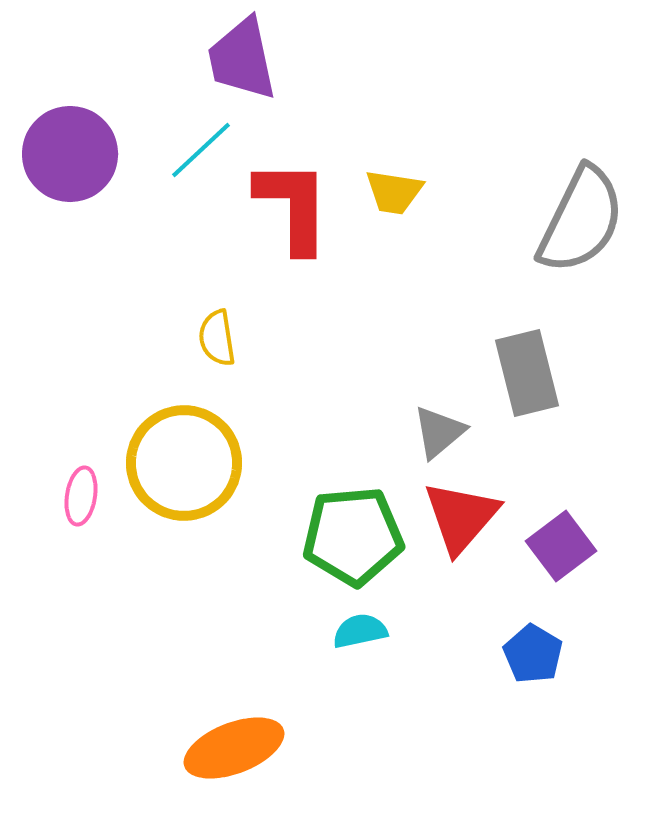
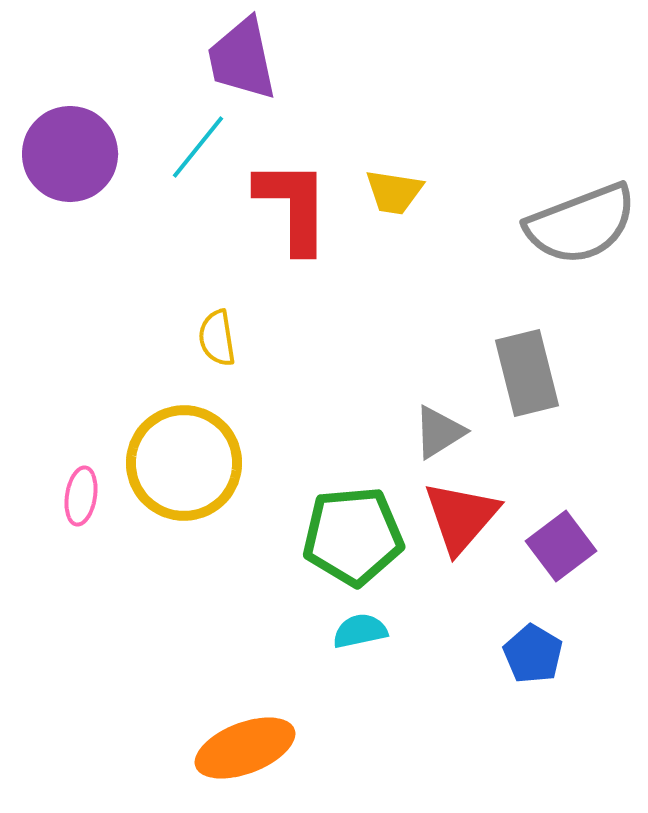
cyan line: moved 3 px left, 3 px up; rotated 8 degrees counterclockwise
gray semicircle: moved 4 px down; rotated 43 degrees clockwise
gray triangle: rotated 8 degrees clockwise
orange ellipse: moved 11 px right
